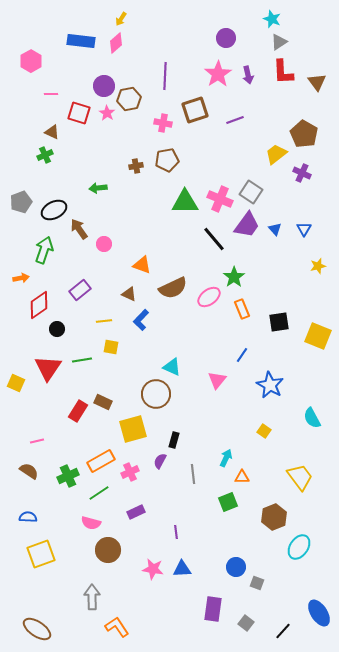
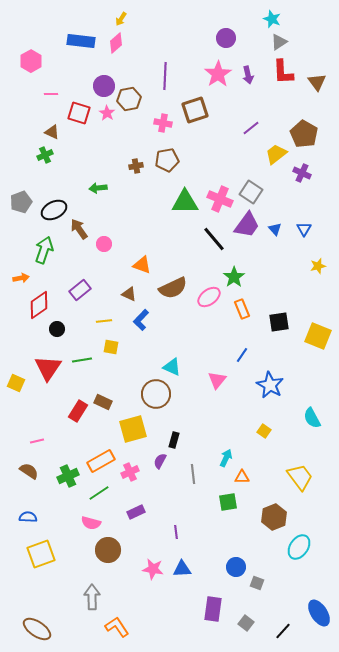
purple line at (235, 120): moved 16 px right, 8 px down; rotated 18 degrees counterclockwise
green square at (228, 502): rotated 12 degrees clockwise
